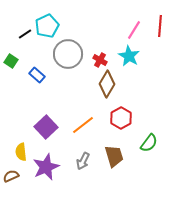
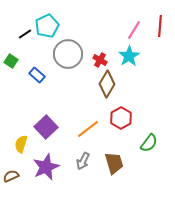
cyan star: rotated 10 degrees clockwise
orange line: moved 5 px right, 4 px down
yellow semicircle: moved 8 px up; rotated 24 degrees clockwise
brown trapezoid: moved 7 px down
